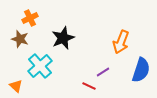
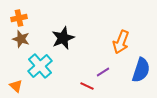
orange cross: moved 11 px left; rotated 14 degrees clockwise
brown star: moved 1 px right
red line: moved 2 px left
